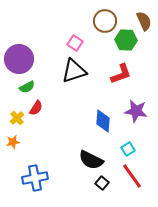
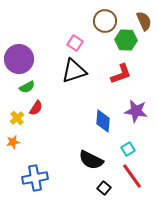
black square: moved 2 px right, 5 px down
